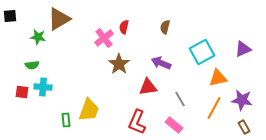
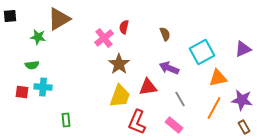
brown semicircle: moved 7 px down; rotated 144 degrees clockwise
purple arrow: moved 8 px right, 5 px down
yellow trapezoid: moved 31 px right, 14 px up
